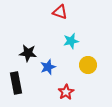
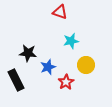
yellow circle: moved 2 px left
black rectangle: moved 3 px up; rotated 15 degrees counterclockwise
red star: moved 10 px up
